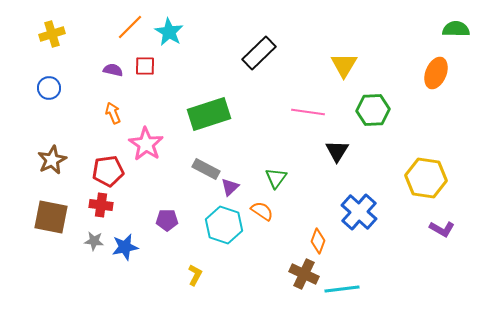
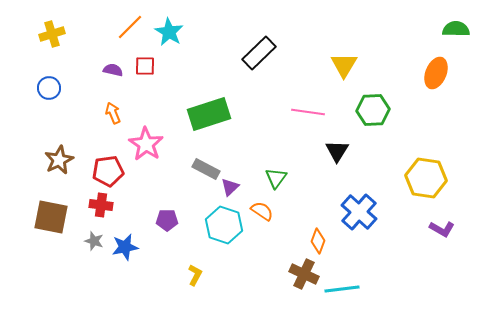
brown star: moved 7 px right
gray star: rotated 12 degrees clockwise
